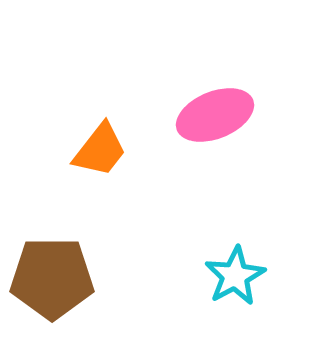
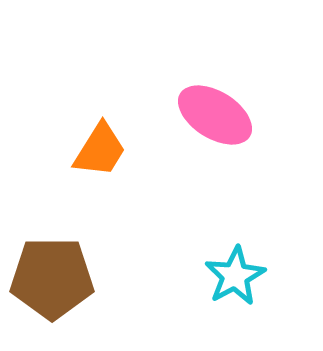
pink ellipse: rotated 54 degrees clockwise
orange trapezoid: rotated 6 degrees counterclockwise
